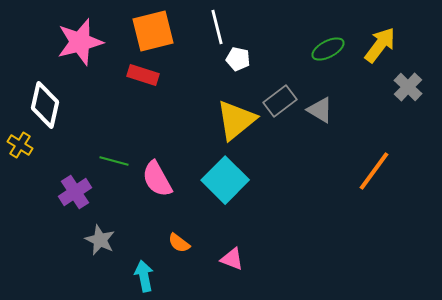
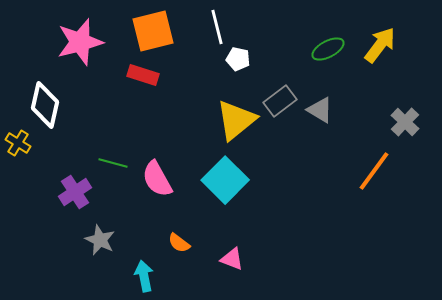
gray cross: moved 3 px left, 35 px down
yellow cross: moved 2 px left, 2 px up
green line: moved 1 px left, 2 px down
